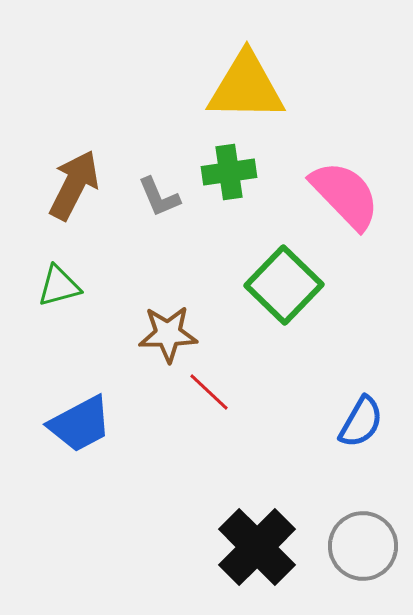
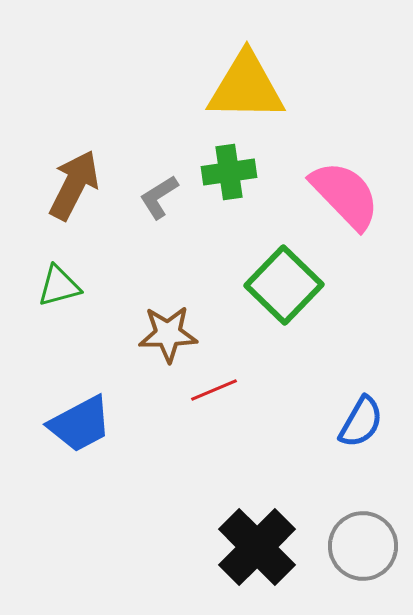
gray L-shape: rotated 81 degrees clockwise
red line: moved 5 px right, 2 px up; rotated 66 degrees counterclockwise
